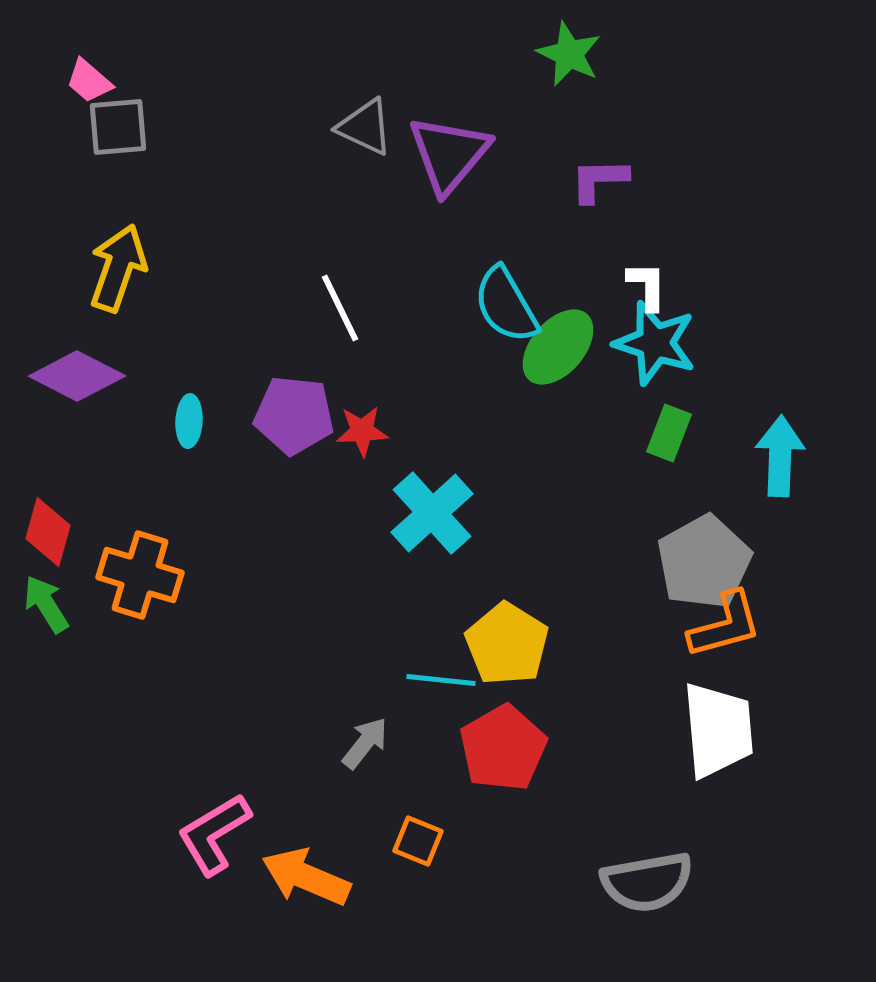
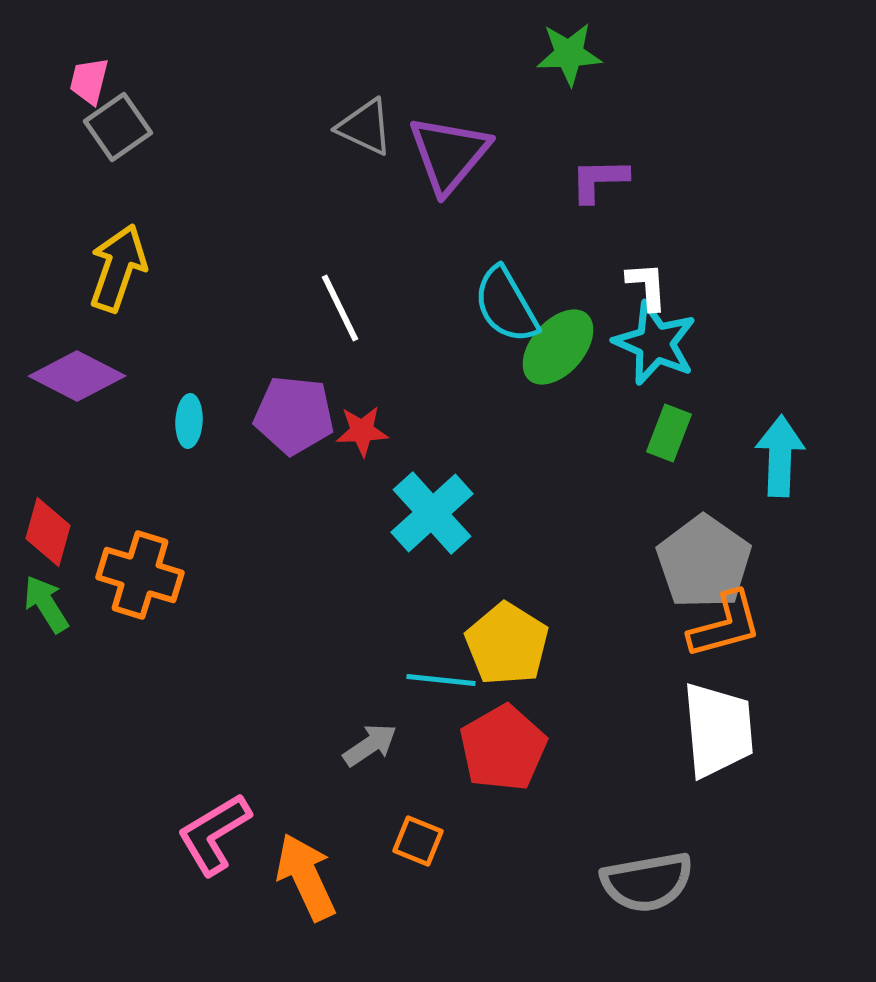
green star: rotated 28 degrees counterclockwise
pink trapezoid: rotated 63 degrees clockwise
gray square: rotated 30 degrees counterclockwise
white L-shape: rotated 4 degrees counterclockwise
cyan star: rotated 6 degrees clockwise
gray pentagon: rotated 8 degrees counterclockwise
gray arrow: moved 5 px right, 2 px down; rotated 18 degrees clockwise
orange arrow: rotated 42 degrees clockwise
